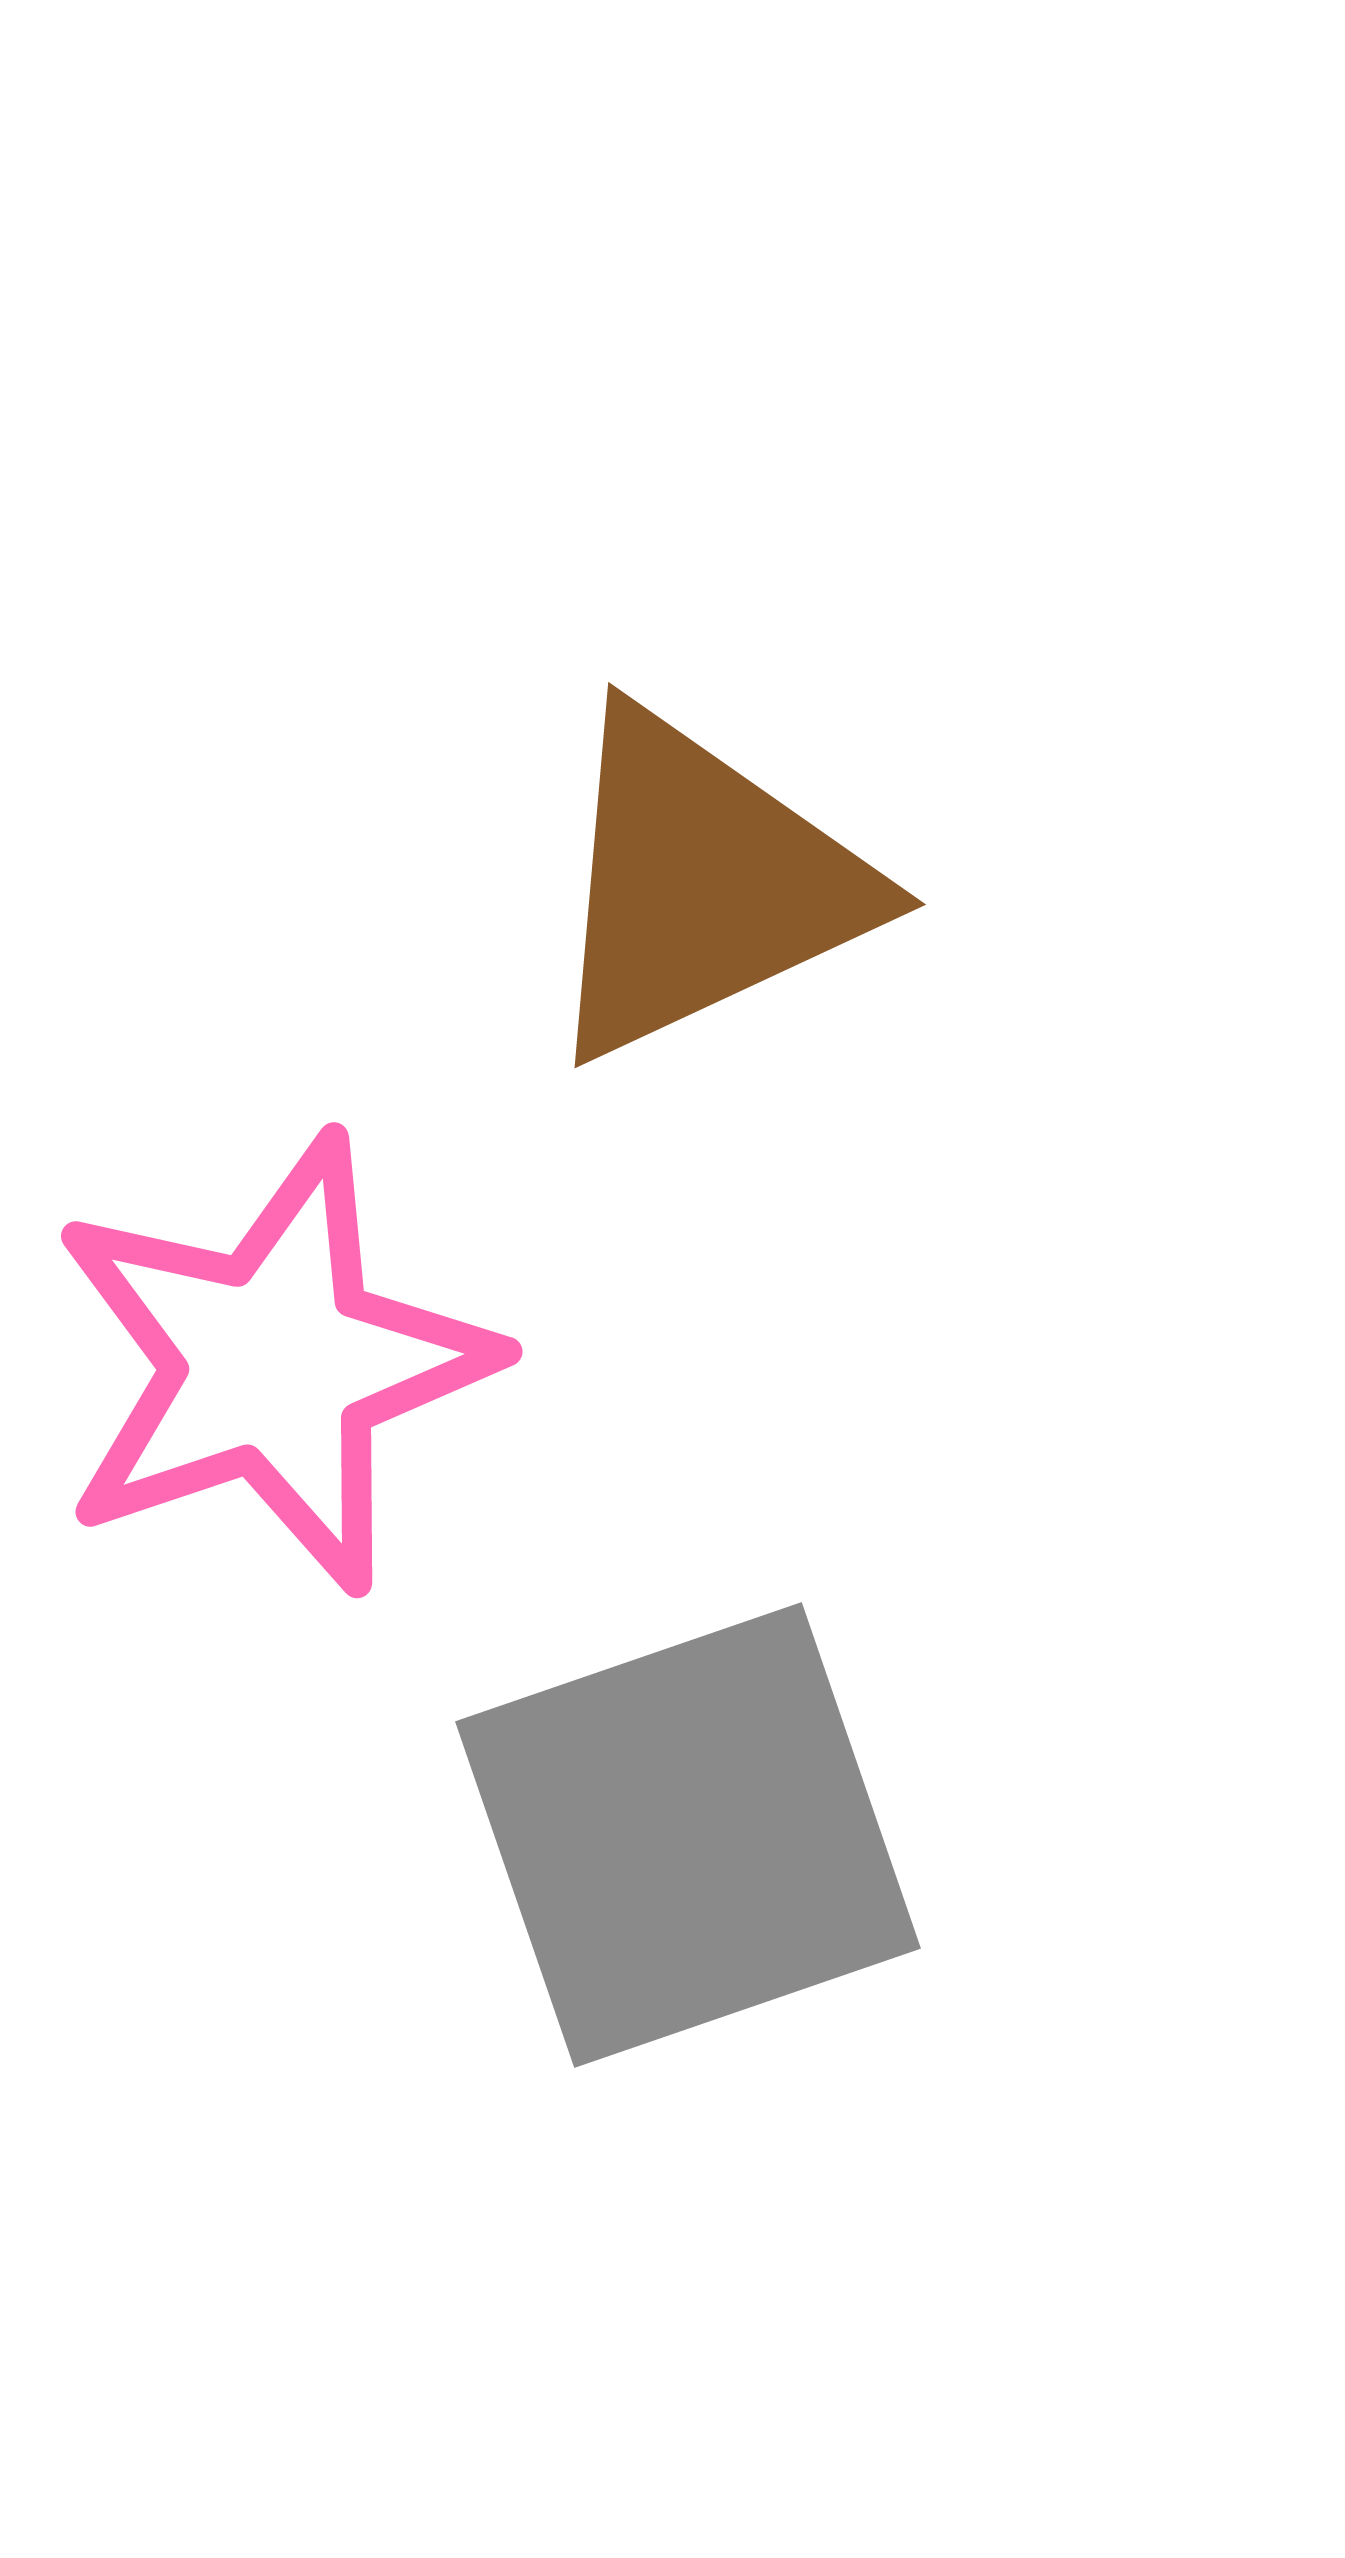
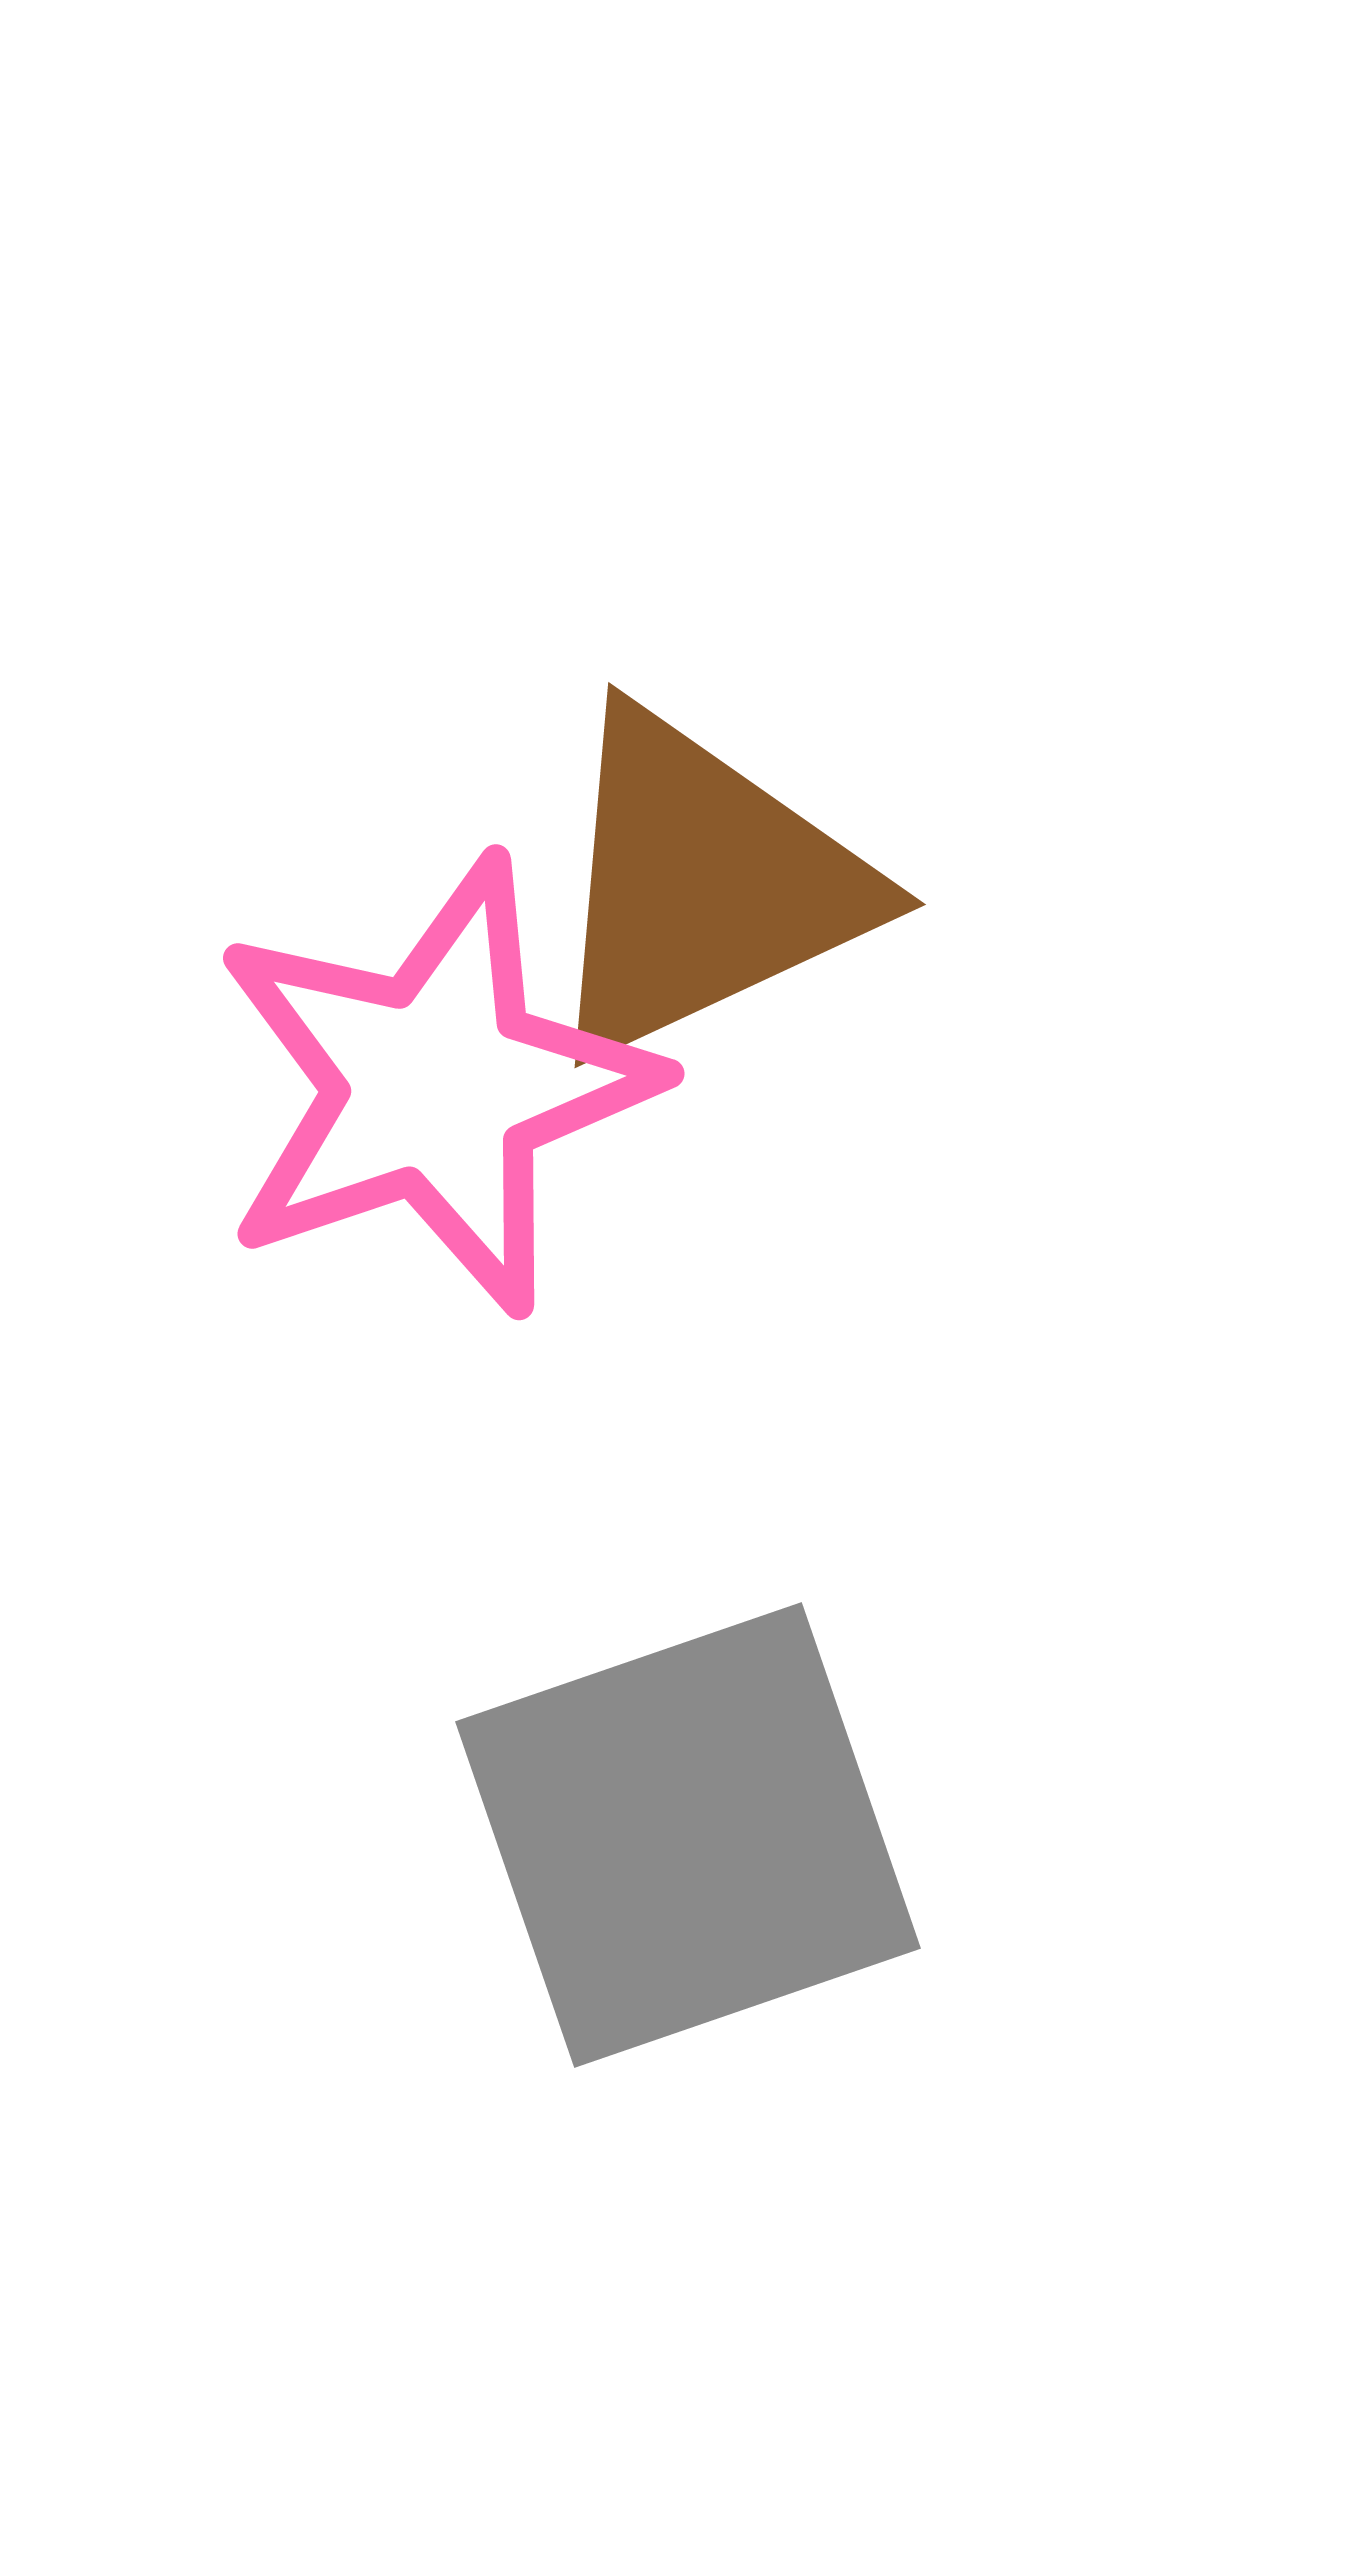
pink star: moved 162 px right, 278 px up
